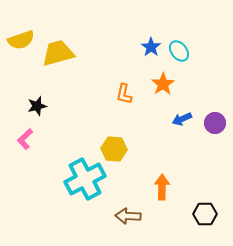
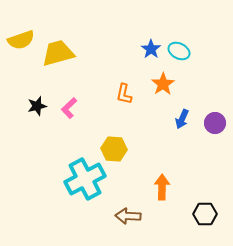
blue star: moved 2 px down
cyan ellipse: rotated 25 degrees counterclockwise
blue arrow: rotated 42 degrees counterclockwise
pink L-shape: moved 44 px right, 31 px up
